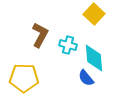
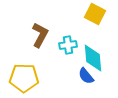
yellow square: moved 1 px right; rotated 15 degrees counterclockwise
cyan cross: rotated 24 degrees counterclockwise
cyan diamond: moved 1 px left
blue semicircle: moved 2 px up
